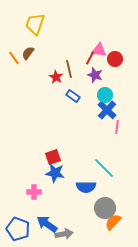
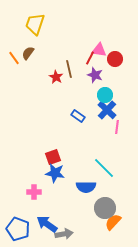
blue rectangle: moved 5 px right, 20 px down
